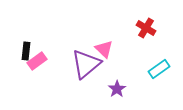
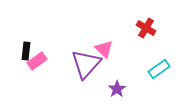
purple triangle: rotated 8 degrees counterclockwise
